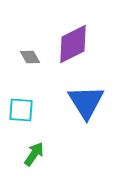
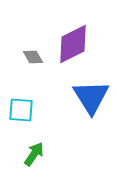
gray diamond: moved 3 px right
blue triangle: moved 5 px right, 5 px up
